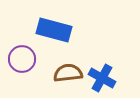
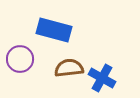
purple circle: moved 2 px left
brown semicircle: moved 1 px right, 5 px up
